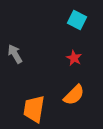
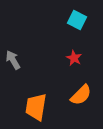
gray arrow: moved 2 px left, 6 px down
orange semicircle: moved 7 px right
orange trapezoid: moved 2 px right, 2 px up
